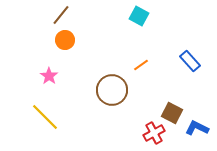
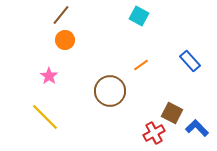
brown circle: moved 2 px left, 1 px down
blue L-shape: rotated 20 degrees clockwise
